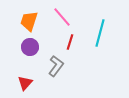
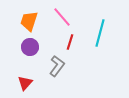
gray L-shape: moved 1 px right
